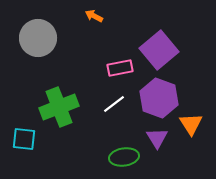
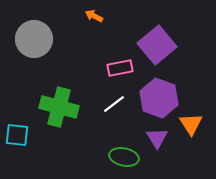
gray circle: moved 4 px left, 1 px down
purple square: moved 2 px left, 5 px up
green cross: rotated 36 degrees clockwise
cyan square: moved 7 px left, 4 px up
green ellipse: rotated 20 degrees clockwise
